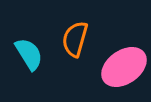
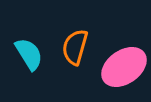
orange semicircle: moved 8 px down
